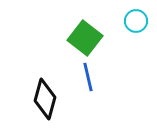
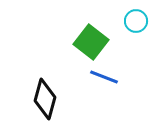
green square: moved 6 px right, 4 px down
blue line: moved 16 px right; rotated 56 degrees counterclockwise
